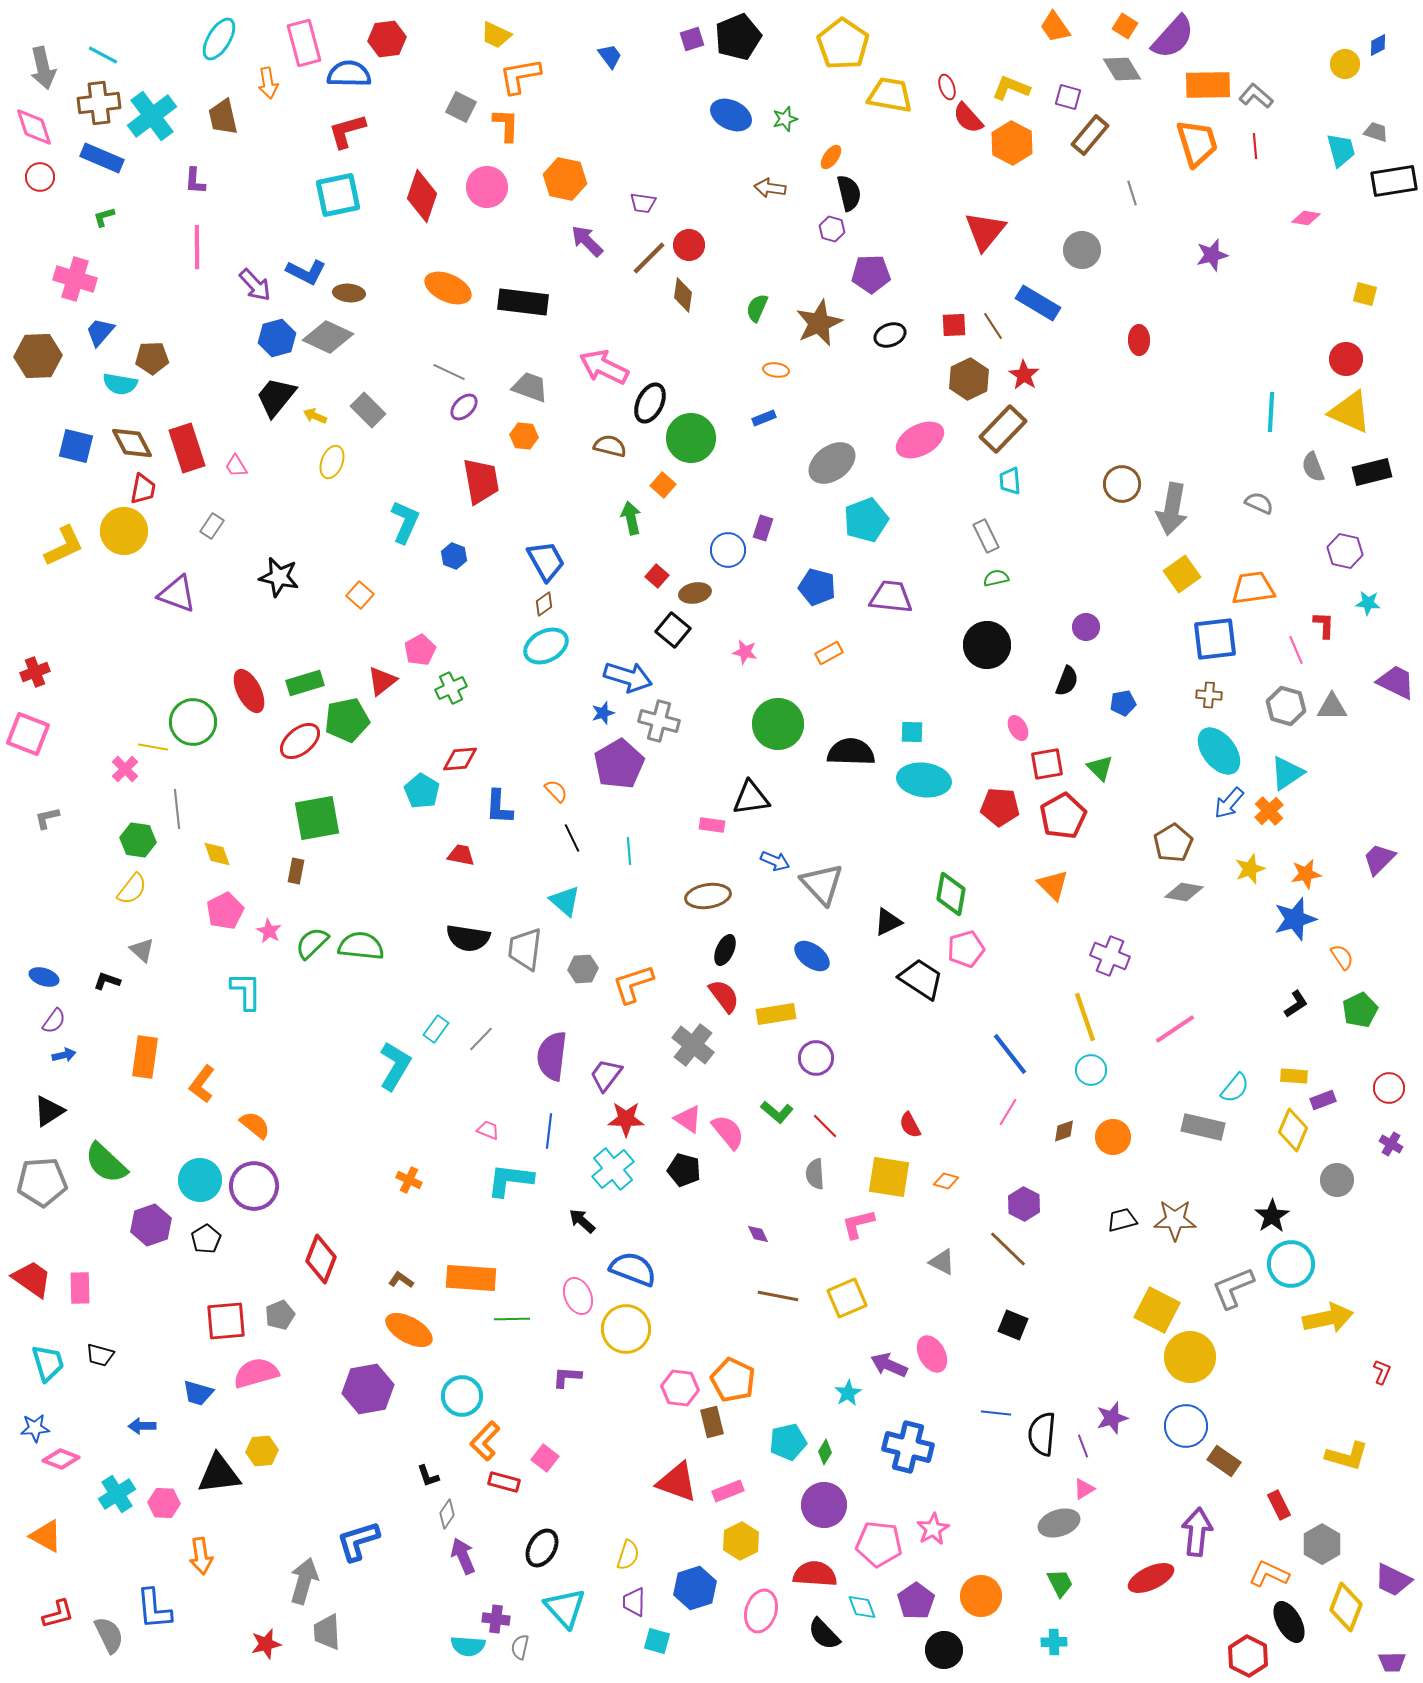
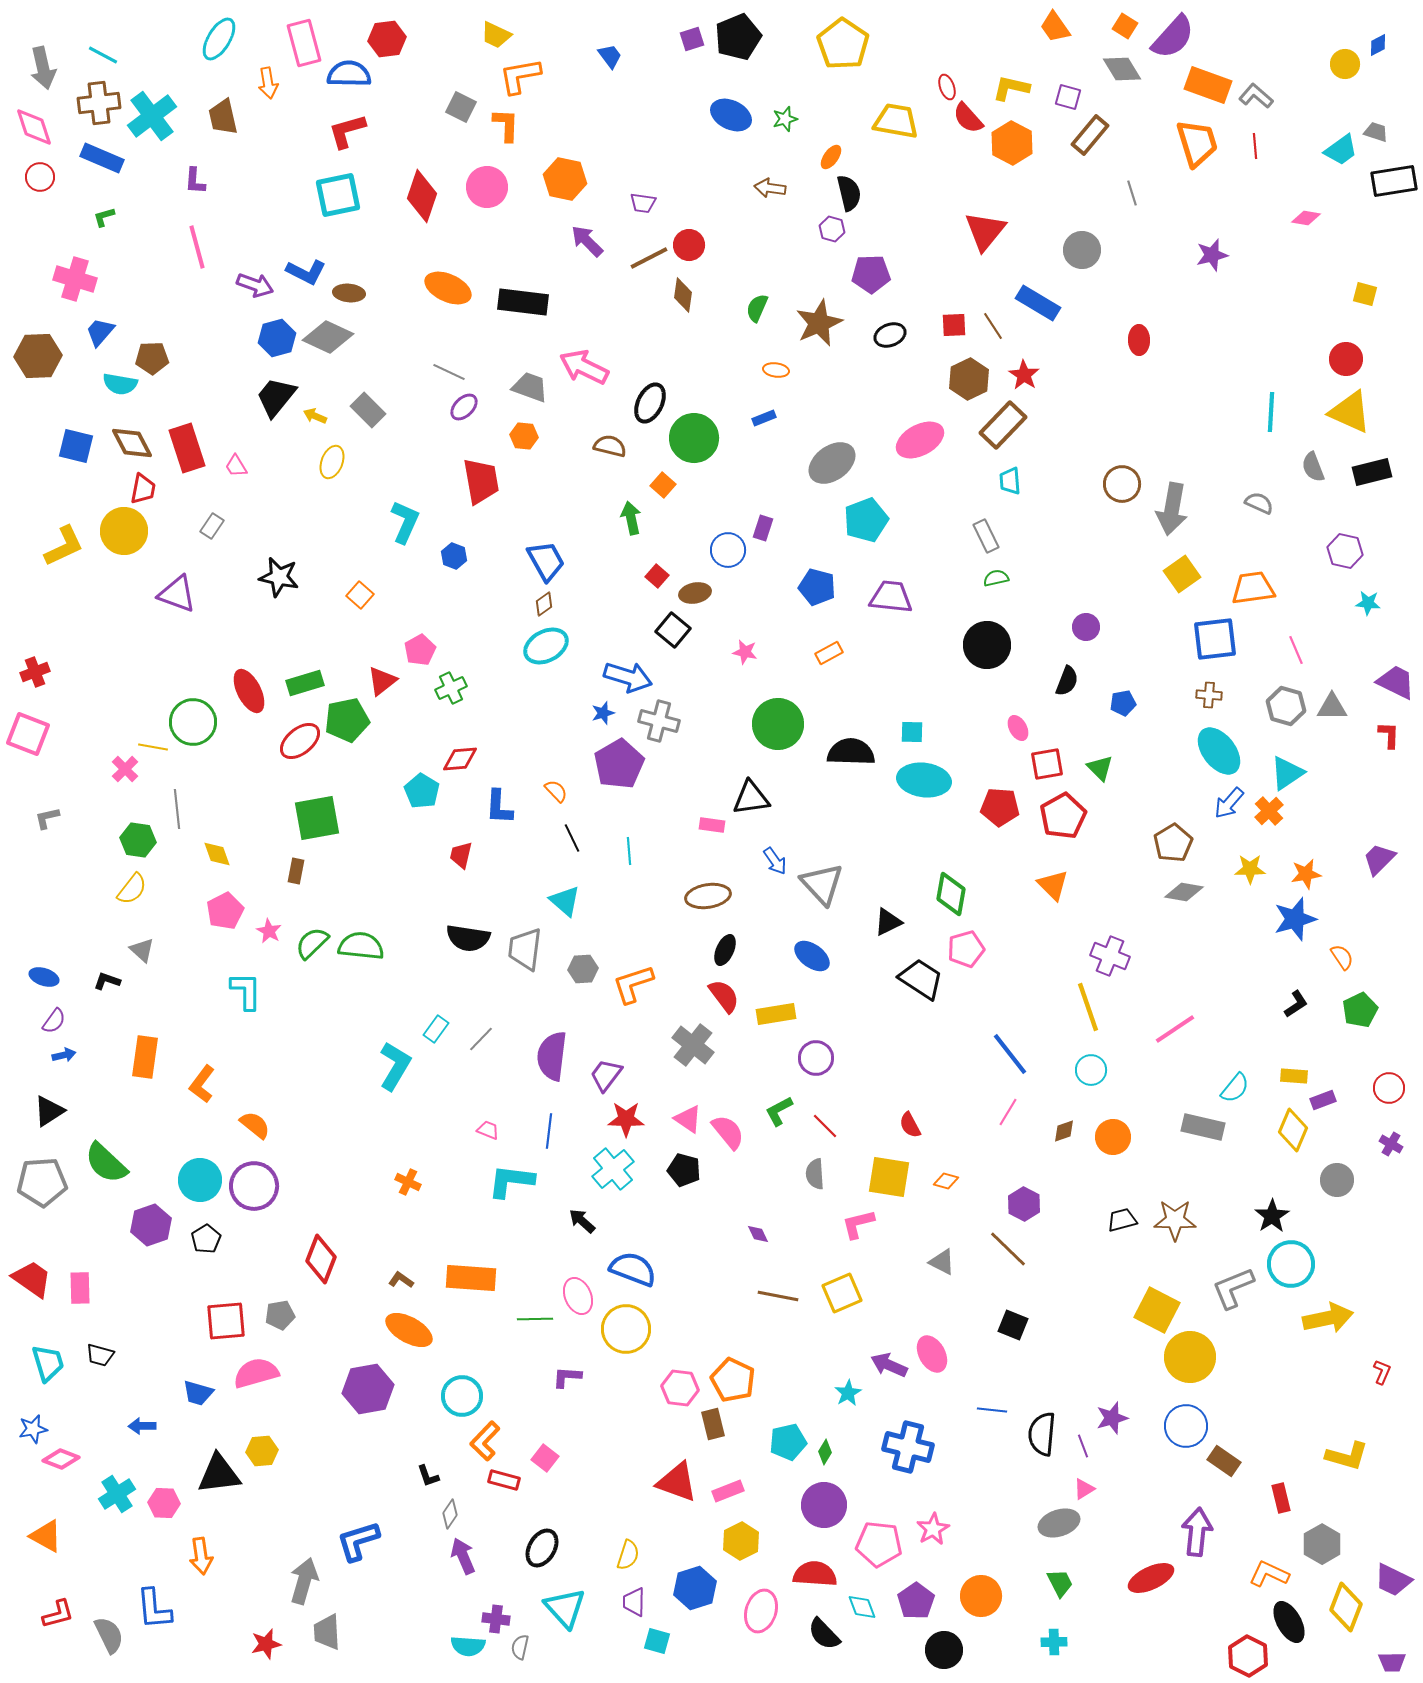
orange rectangle at (1208, 85): rotated 21 degrees clockwise
yellow L-shape at (1011, 88): rotated 9 degrees counterclockwise
yellow trapezoid at (890, 95): moved 6 px right, 26 px down
cyan trapezoid at (1341, 150): rotated 69 degrees clockwise
pink line at (197, 247): rotated 15 degrees counterclockwise
brown line at (649, 258): rotated 18 degrees clockwise
purple arrow at (255, 285): rotated 27 degrees counterclockwise
pink arrow at (604, 367): moved 20 px left
brown rectangle at (1003, 429): moved 4 px up
green circle at (691, 438): moved 3 px right
red L-shape at (1324, 625): moved 65 px right, 110 px down
red trapezoid at (461, 855): rotated 88 degrees counterclockwise
blue arrow at (775, 861): rotated 32 degrees clockwise
yellow star at (1250, 869): rotated 20 degrees clockwise
yellow line at (1085, 1017): moved 3 px right, 10 px up
green L-shape at (777, 1112): moved 2 px right, 1 px up; rotated 112 degrees clockwise
orange cross at (409, 1180): moved 1 px left, 2 px down
cyan L-shape at (510, 1180): moved 1 px right, 1 px down
yellow square at (847, 1298): moved 5 px left, 5 px up
gray pentagon at (280, 1315): rotated 12 degrees clockwise
green line at (512, 1319): moved 23 px right
blue line at (996, 1413): moved 4 px left, 3 px up
brown rectangle at (712, 1422): moved 1 px right, 2 px down
blue star at (35, 1428): moved 2 px left, 1 px down; rotated 8 degrees counterclockwise
red rectangle at (504, 1482): moved 2 px up
red rectangle at (1279, 1505): moved 2 px right, 7 px up; rotated 12 degrees clockwise
gray diamond at (447, 1514): moved 3 px right
